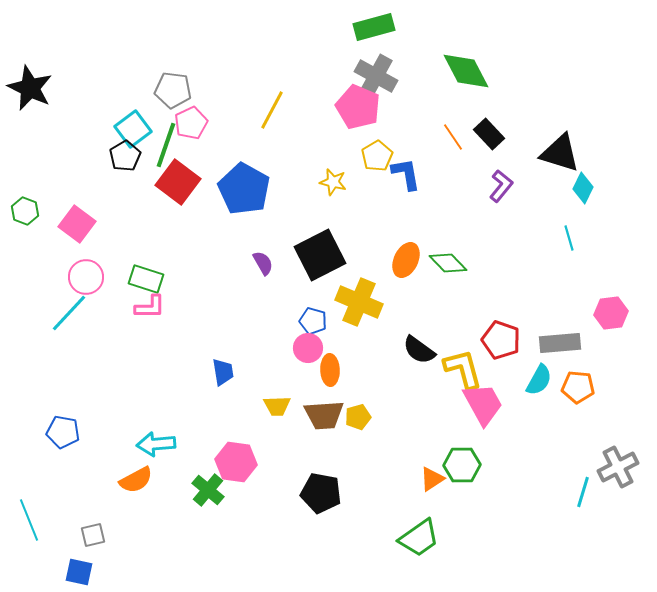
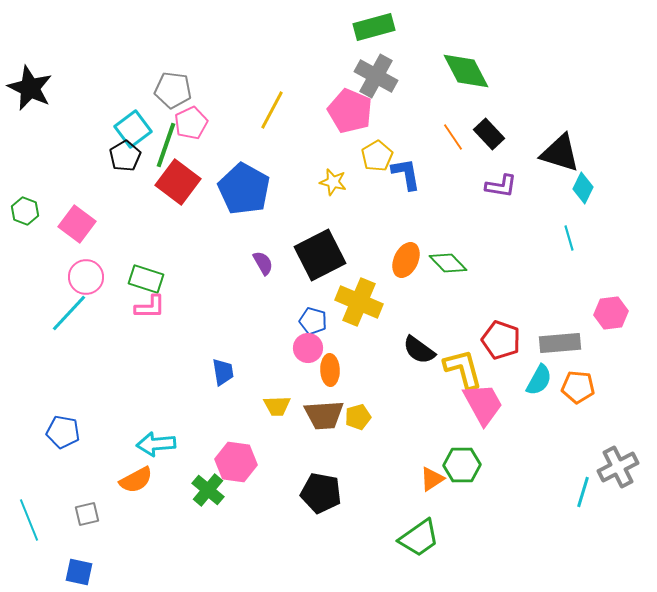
pink pentagon at (358, 107): moved 8 px left, 4 px down
purple L-shape at (501, 186): rotated 60 degrees clockwise
gray square at (93, 535): moved 6 px left, 21 px up
